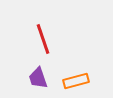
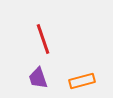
orange rectangle: moved 6 px right
